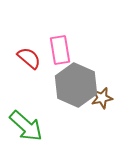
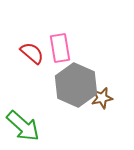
pink rectangle: moved 2 px up
red semicircle: moved 3 px right, 5 px up
green arrow: moved 3 px left
